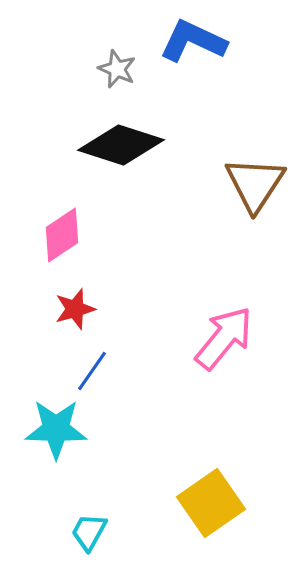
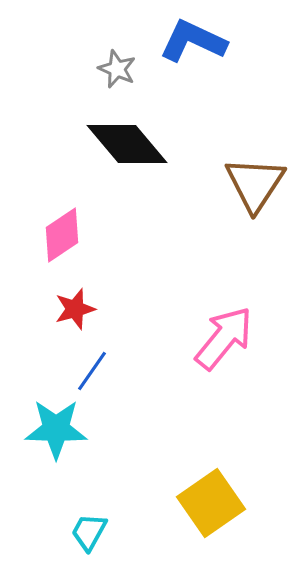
black diamond: moved 6 px right, 1 px up; rotated 32 degrees clockwise
